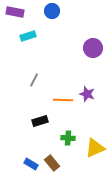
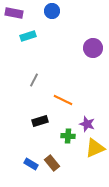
purple rectangle: moved 1 px left, 1 px down
purple star: moved 30 px down
orange line: rotated 24 degrees clockwise
green cross: moved 2 px up
